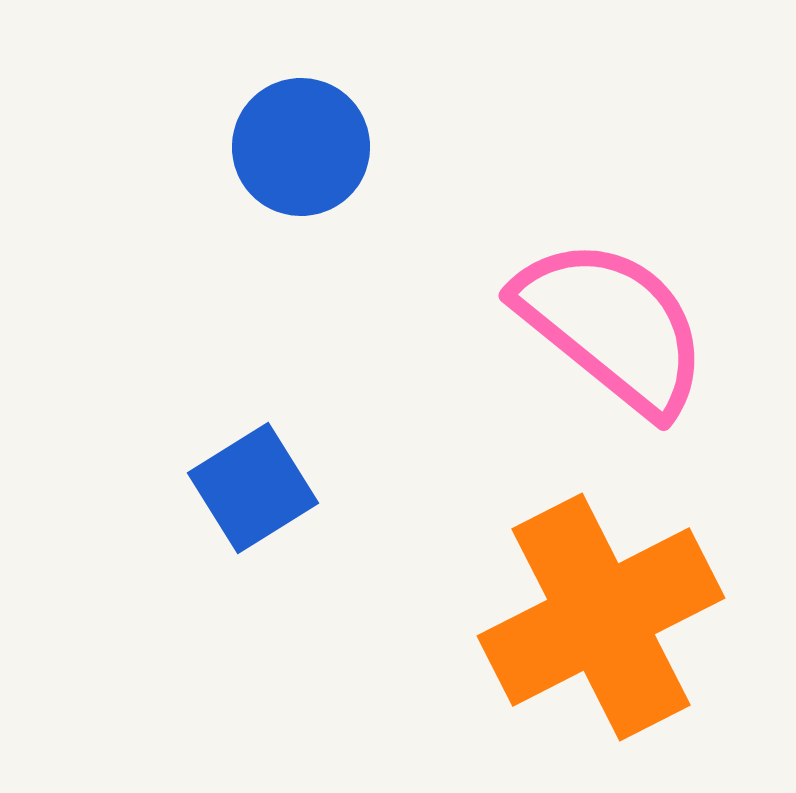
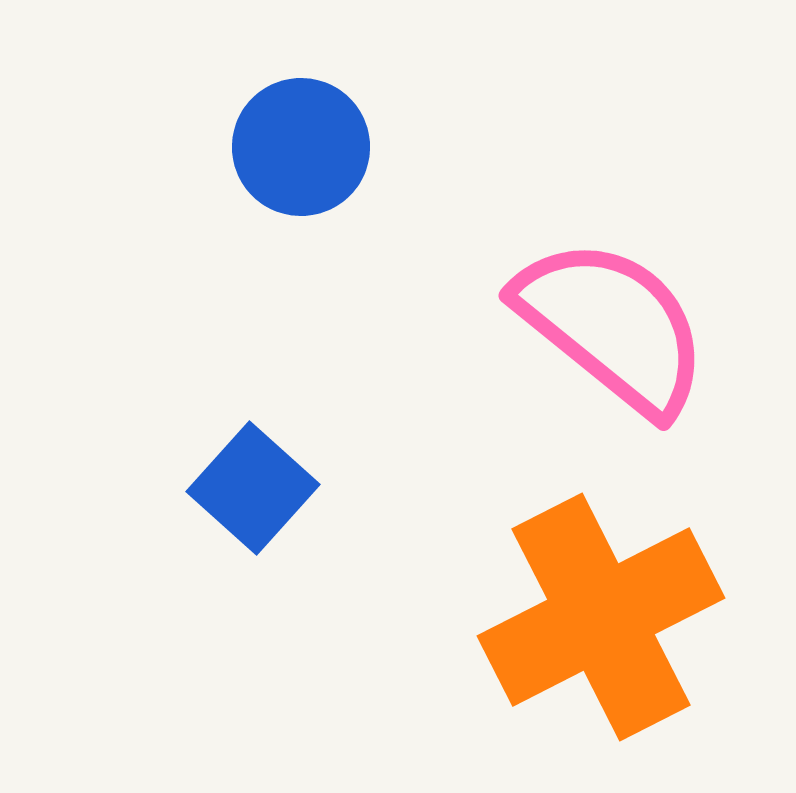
blue square: rotated 16 degrees counterclockwise
